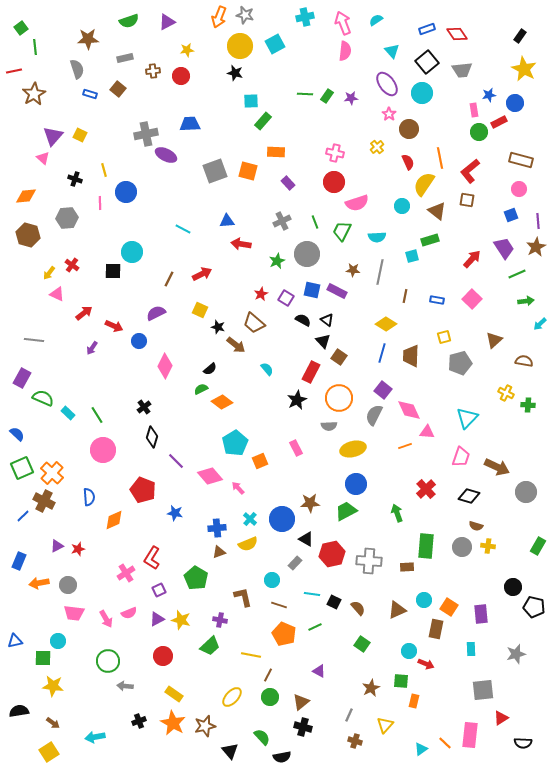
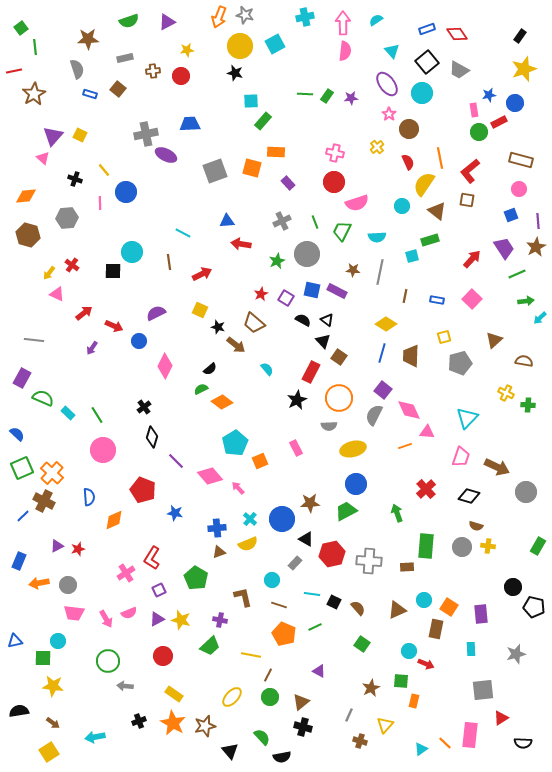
pink arrow at (343, 23): rotated 20 degrees clockwise
yellow star at (524, 69): rotated 25 degrees clockwise
gray trapezoid at (462, 70): moved 3 px left; rotated 35 degrees clockwise
yellow line at (104, 170): rotated 24 degrees counterclockwise
orange square at (248, 171): moved 4 px right, 3 px up
cyan line at (183, 229): moved 4 px down
brown line at (169, 279): moved 17 px up; rotated 35 degrees counterclockwise
cyan arrow at (540, 324): moved 6 px up
brown cross at (355, 741): moved 5 px right
